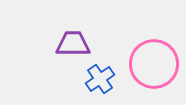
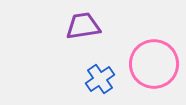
purple trapezoid: moved 10 px right, 18 px up; rotated 9 degrees counterclockwise
